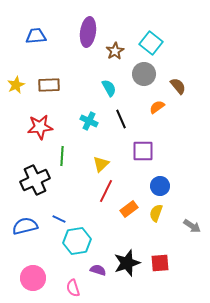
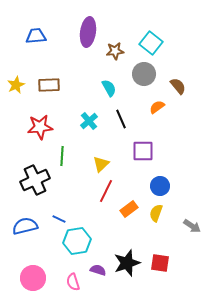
brown star: rotated 24 degrees clockwise
cyan cross: rotated 24 degrees clockwise
red square: rotated 12 degrees clockwise
pink semicircle: moved 6 px up
